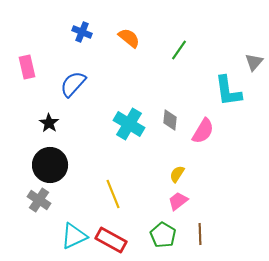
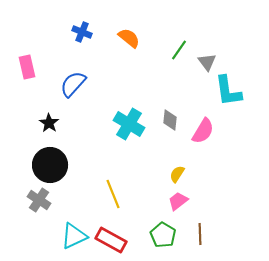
gray triangle: moved 47 px left; rotated 18 degrees counterclockwise
